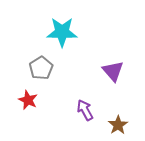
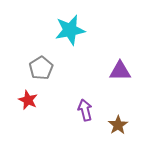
cyan star: moved 8 px right, 2 px up; rotated 12 degrees counterclockwise
purple triangle: moved 7 px right; rotated 50 degrees counterclockwise
purple arrow: rotated 15 degrees clockwise
